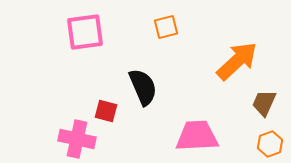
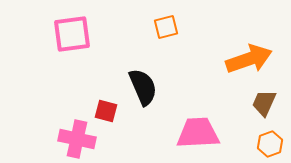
pink square: moved 13 px left, 2 px down
orange arrow: moved 12 px right, 2 px up; rotated 24 degrees clockwise
pink trapezoid: moved 1 px right, 3 px up
